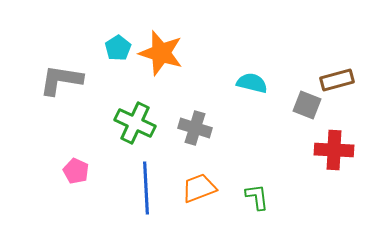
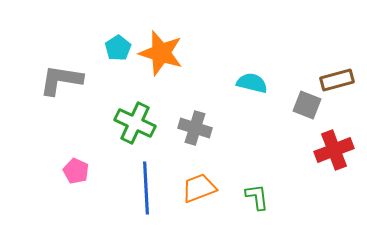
red cross: rotated 24 degrees counterclockwise
